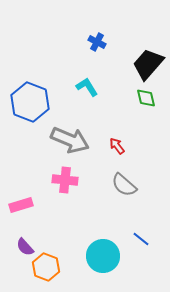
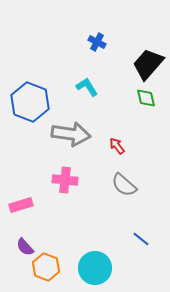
gray arrow: moved 1 px right, 6 px up; rotated 15 degrees counterclockwise
cyan circle: moved 8 px left, 12 px down
